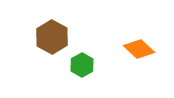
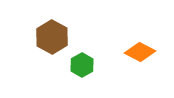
orange diamond: moved 1 px right, 3 px down; rotated 16 degrees counterclockwise
